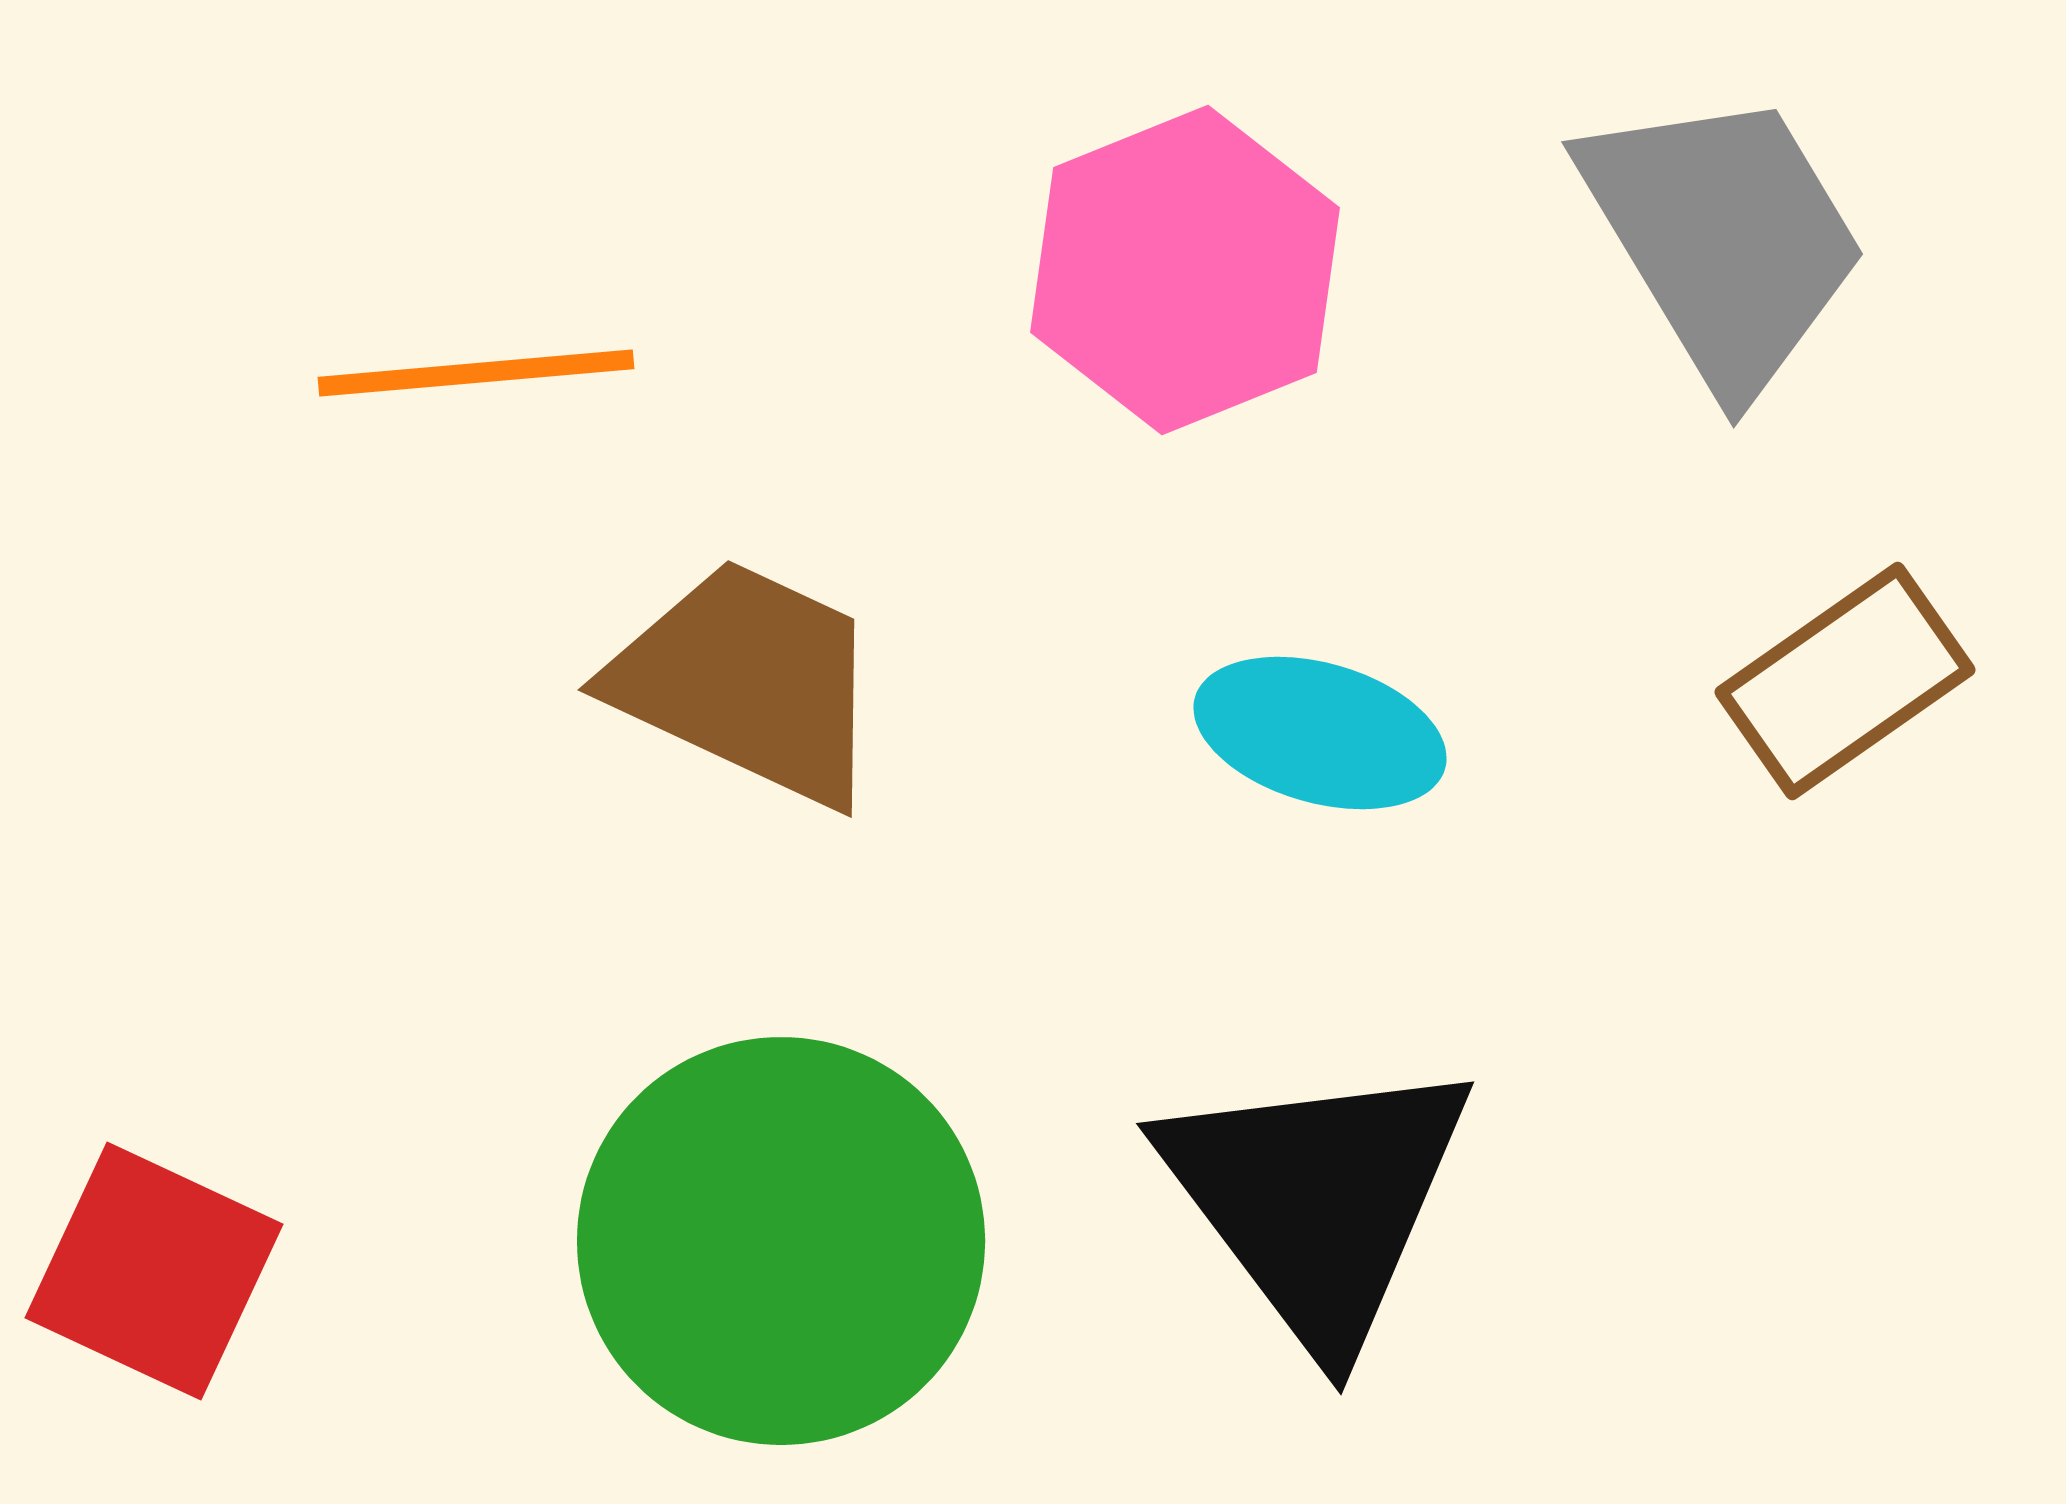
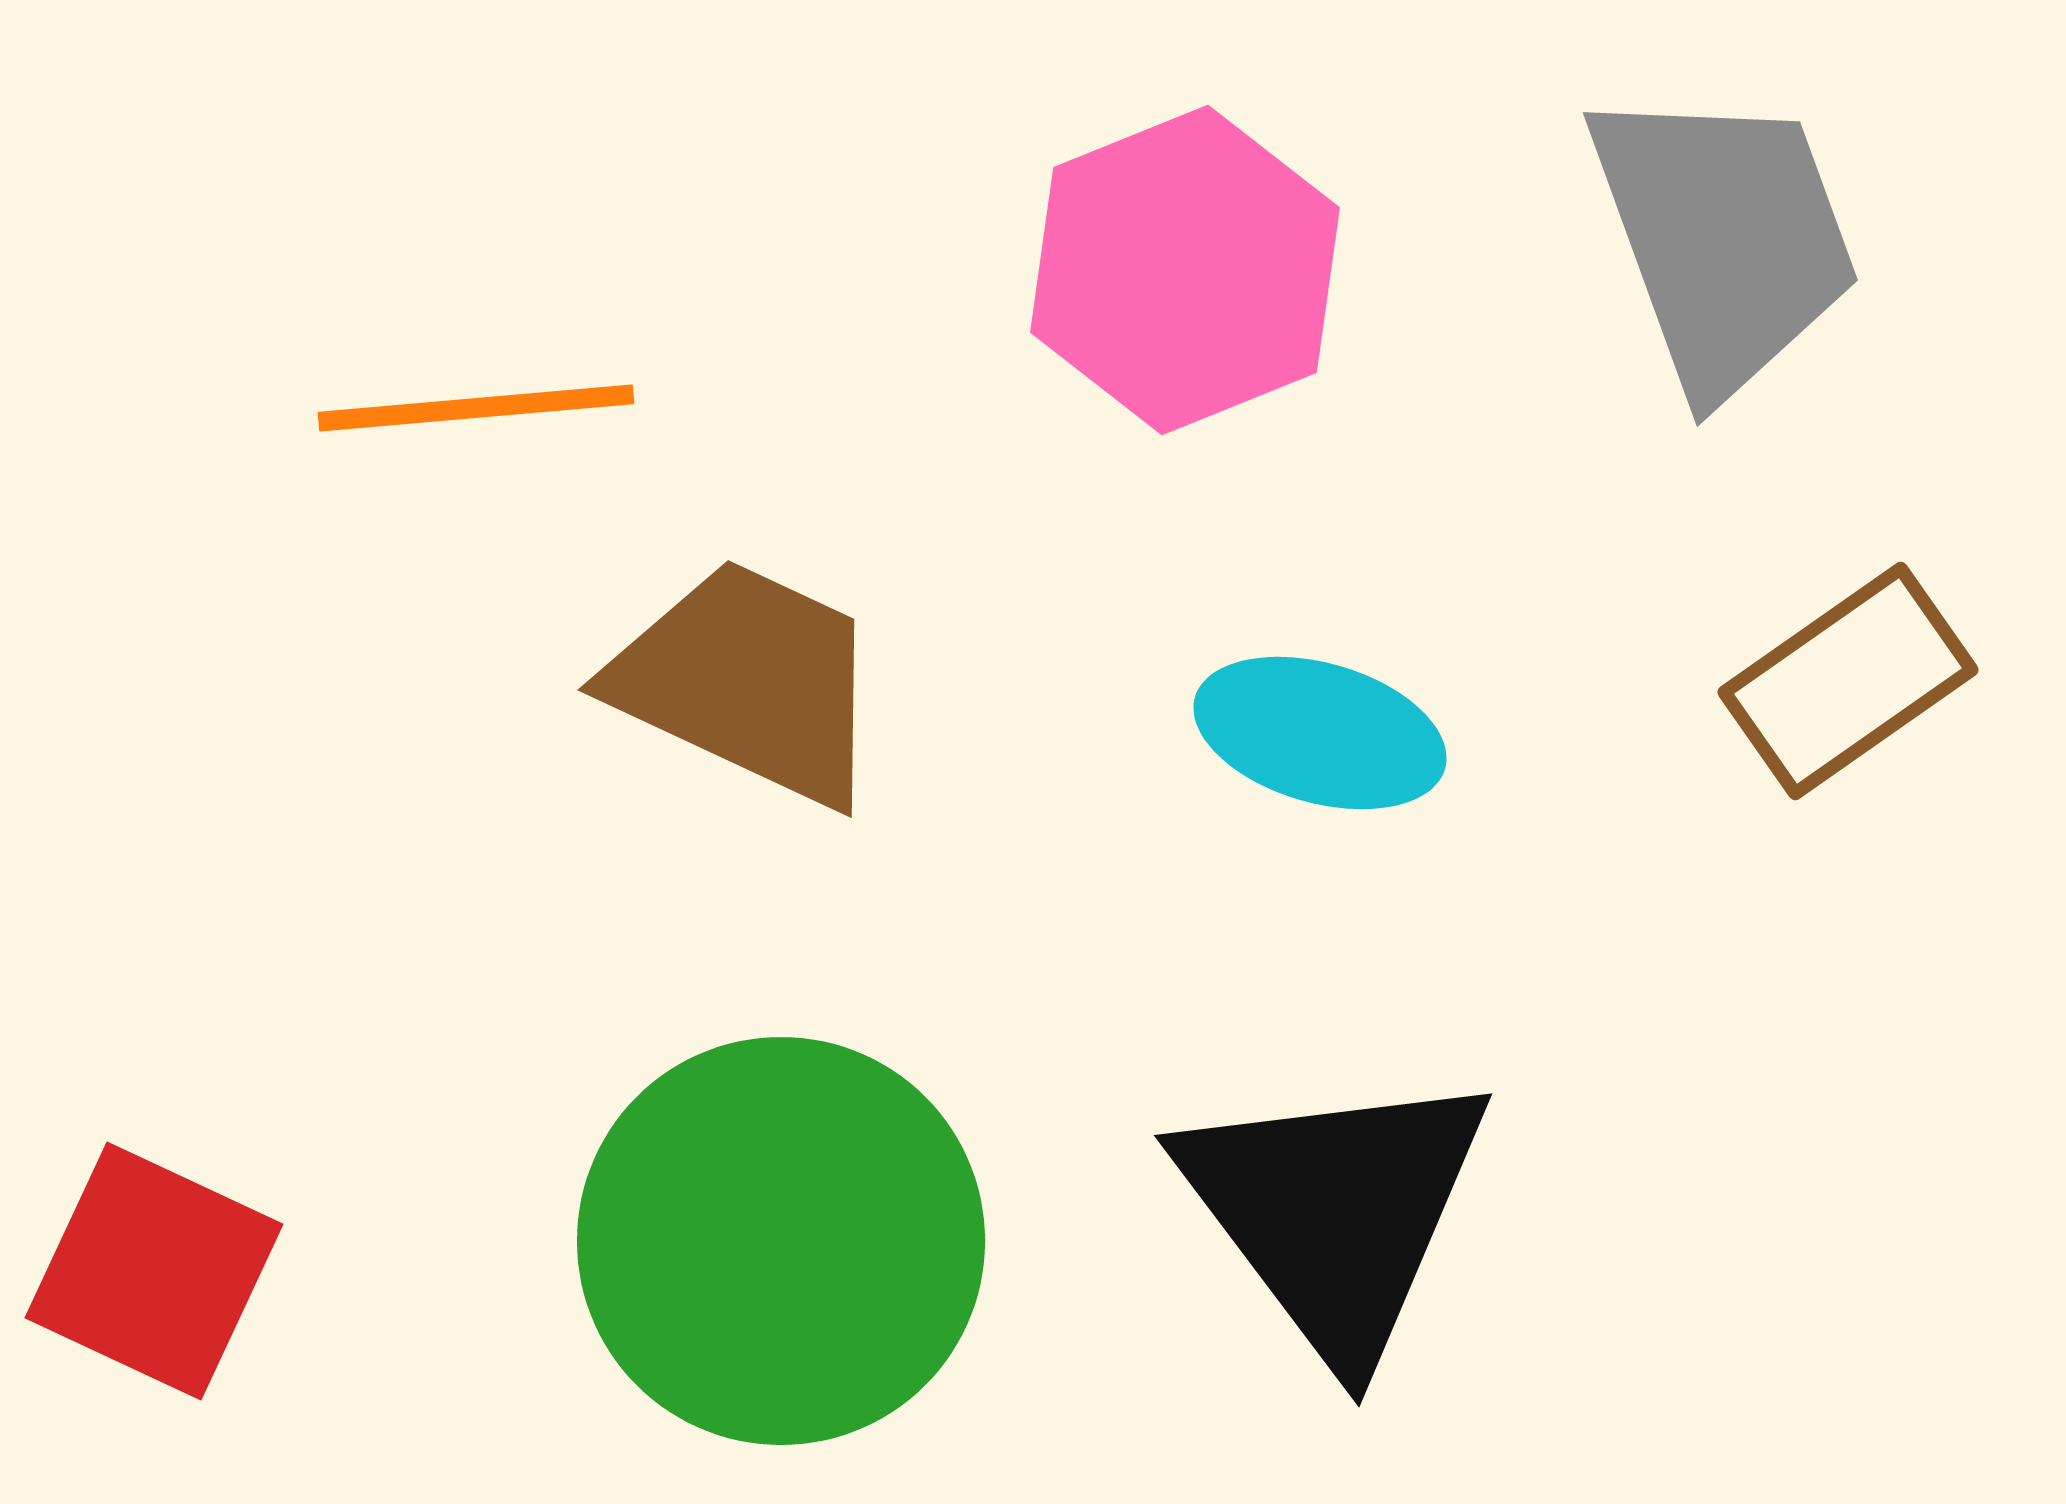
gray trapezoid: rotated 11 degrees clockwise
orange line: moved 35 px down
brown rectangle: moved 3 px right
black triangle: moved 18 px right, 12 px down
